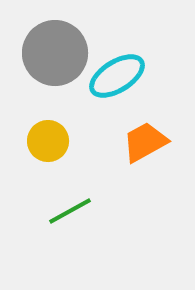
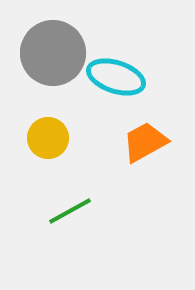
gray circle: moved 2 px left
cyan ellipse: moved 1 px left, 1 px down; rotated 50 degrees clockwise
yellow circle: moved 3 px up
